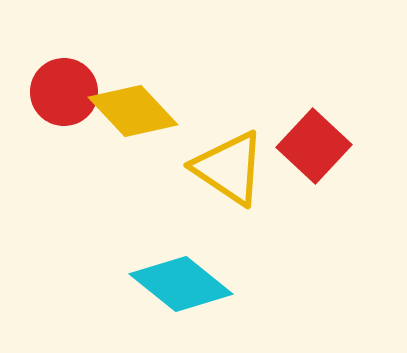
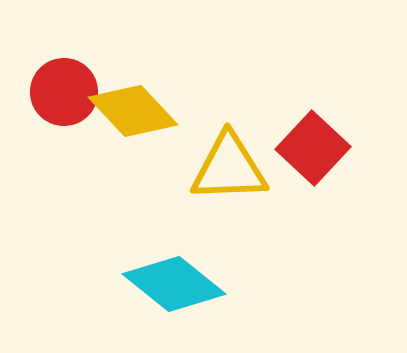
red square: moved 1 px left, 2 px down
yellow triangle: rotated 36 degrees counterclockwise
cyan diamond: moved 7 px left
